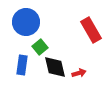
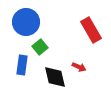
black diamond: moved 10 px down
red arrow: moved 6 px up; rotated 40 degrees clockwise
